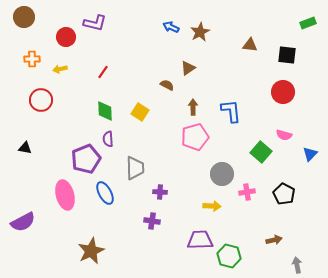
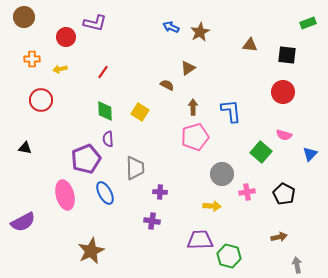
brown arrow at (274, 240): moved 5 px right, 3 px up
